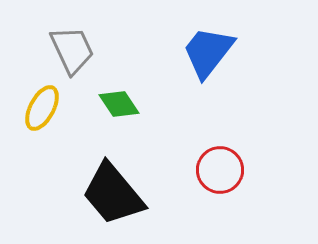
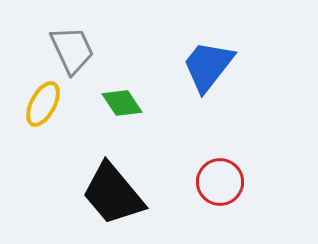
blue trapezoid: moved 14 px down
green diamond: moved 3 px right, 1 px up
yellow ellipse: moved 1 px right, 4 px up
red circle: moved 12 px down
